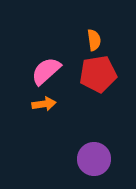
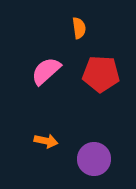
orange semicircle: moved 15 px left, 12 px up
red pentagon: moved 3 px right; rotated 12 degrees clockwise
orange arrow: moved 2 px right, 37 px down; rotated 20 degrees clockwise
